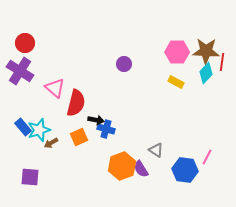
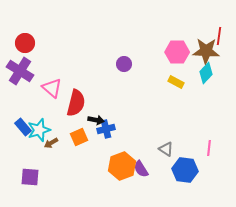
red line: moved 3 px left, 26 px up
pink triangle: moved 3 px left
blue cross: rotated 30 degrees counterclockwise
gray triangle: moved 10 px right, 1 px up
pink line: moved 2 px right, 9 px up; rotated 21 degrees counterclockwise
